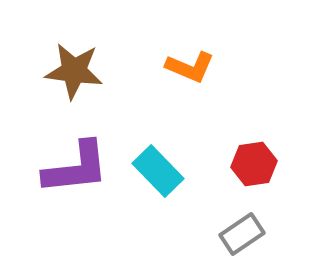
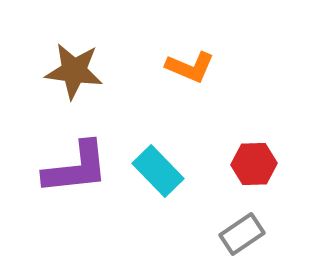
red hexagon: rotated 6 degrees clockwise
